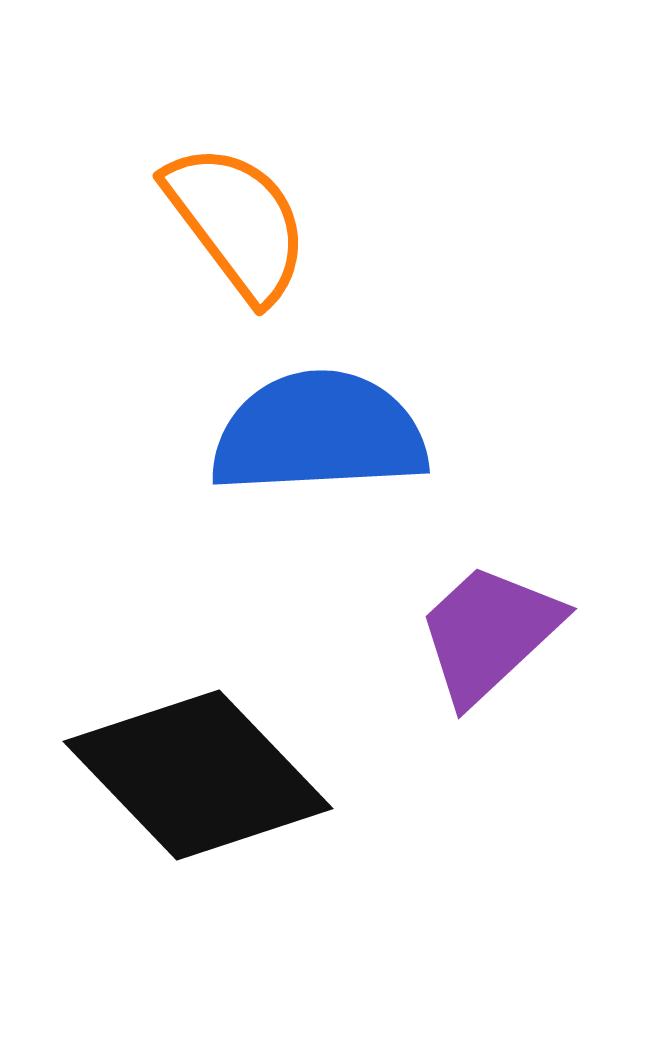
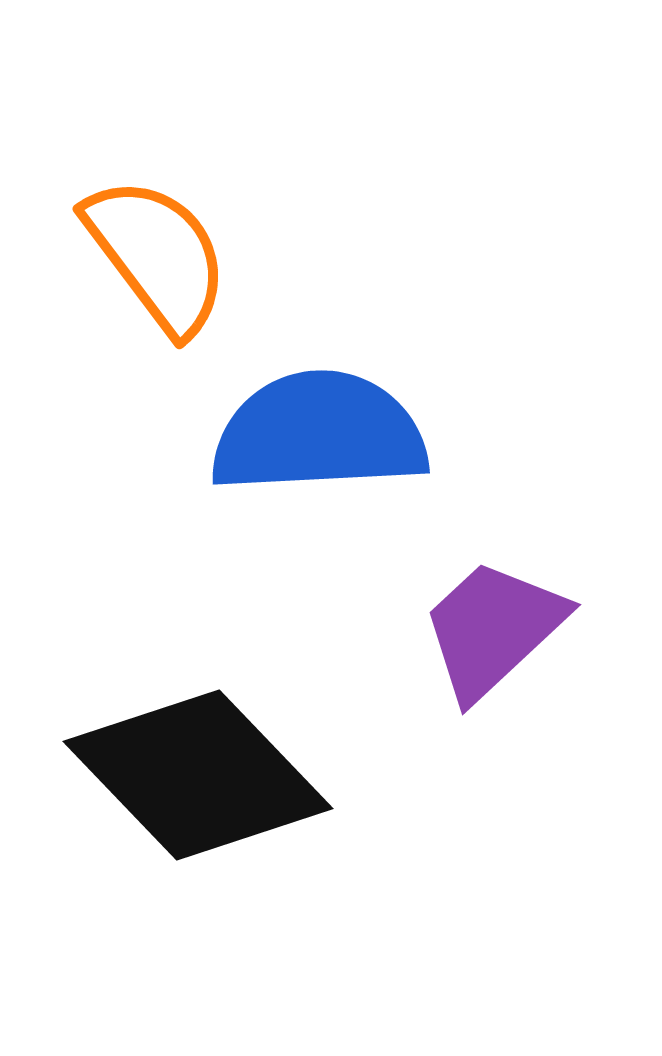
orange semicircle: moved 80 px left, 33 px down
purple trapezoid: moved 4 px right, 4 px up
